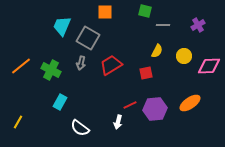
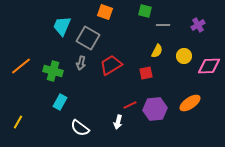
orange square: rotated 21 degrees clockwise
green cross: moved 2 px right, 1 px down; rotated 12 degrees counterclockwise
